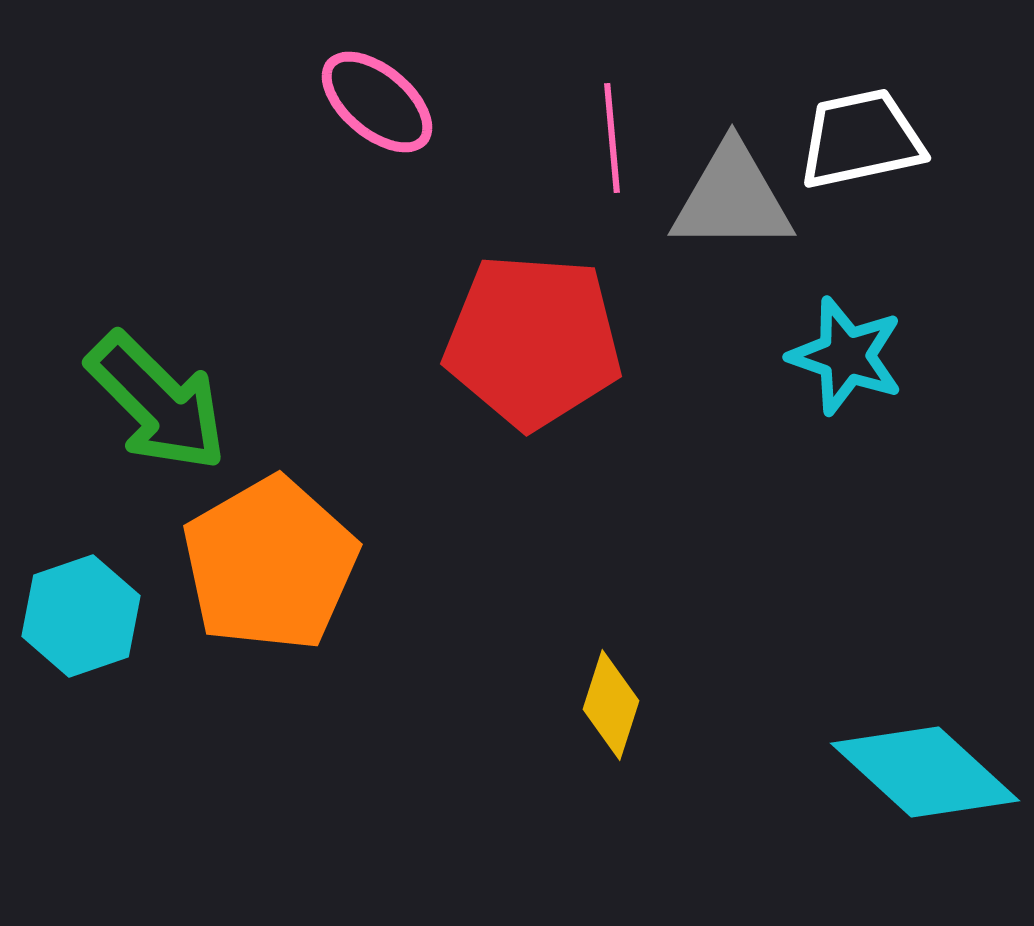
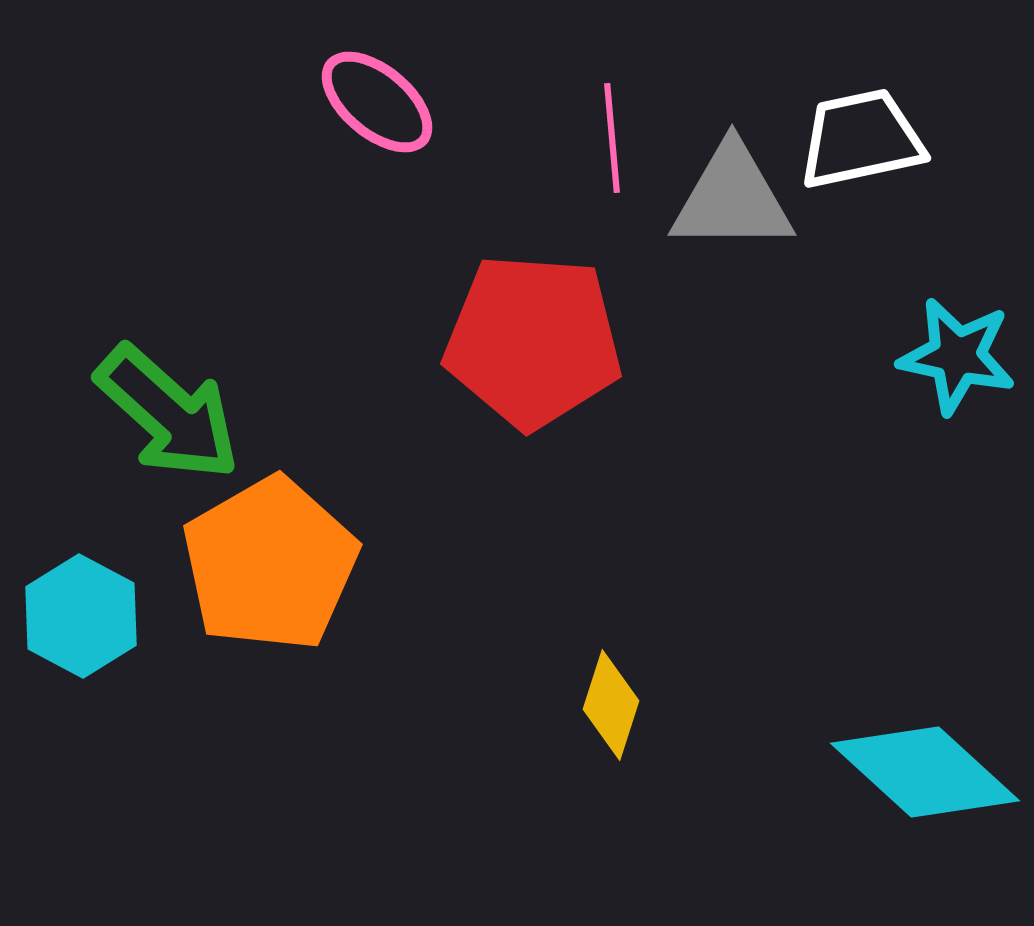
cyan star: moved 111 px right; rotated 7 degrees counterclockwise
green arrow: moved 11 px right, 11 px down; rotated 3 degrees counterclockwise
cyan hexagon: rotated 13 degrees counterclockwise
